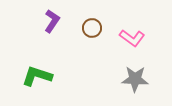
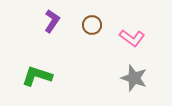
brown circle: moved 3 px up
gray star: moved 1 px left, 1 px up; rotated 16 degrees clockwise
